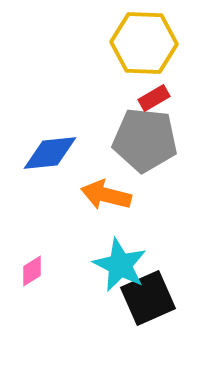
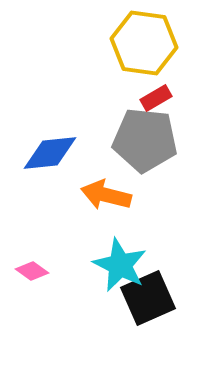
yellow hexagon: rotated 6 degrees clockwise
red rectangle: moved 2 px right
pink diamond: rotated 68 degrees clockwise
